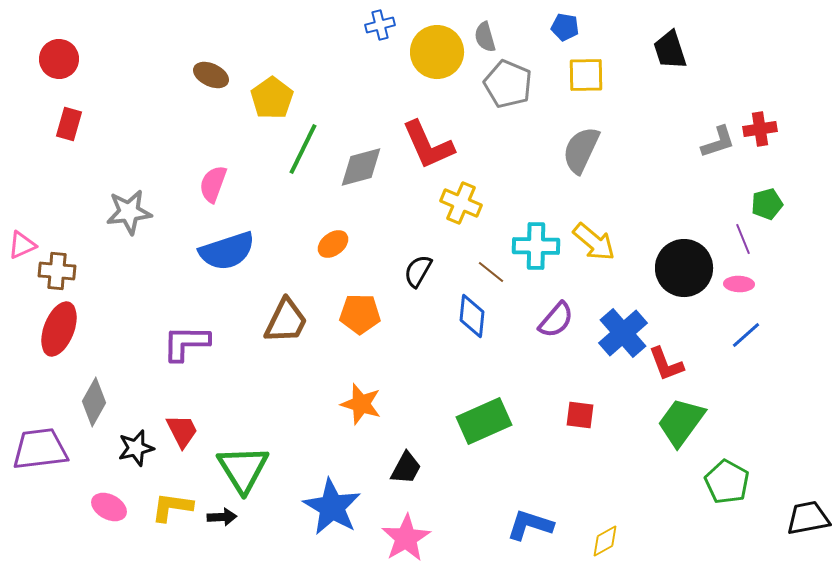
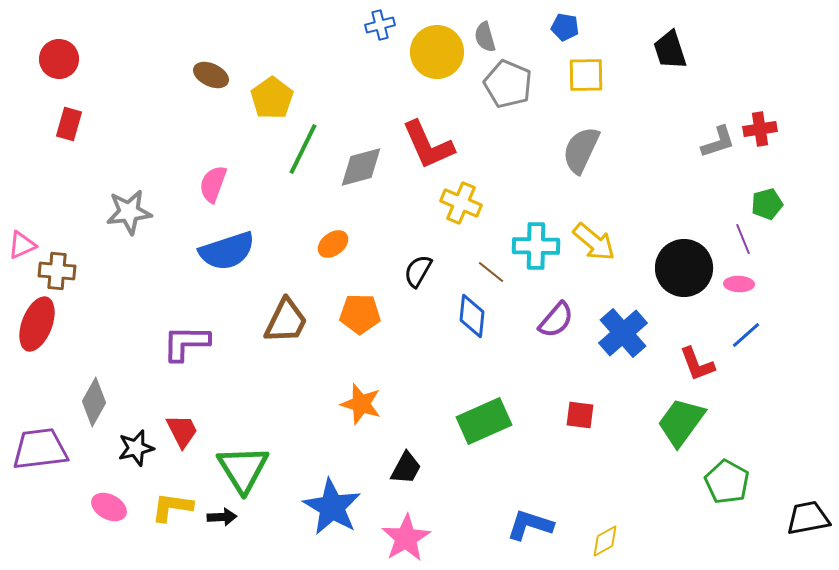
red ellipse at (59, 329): moved 22 px left, 5 px up
red L-shape at (666, 364): moved 31 px right
